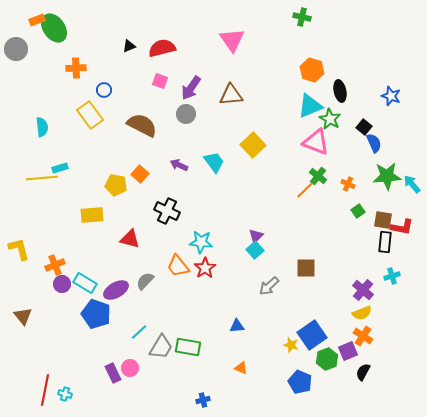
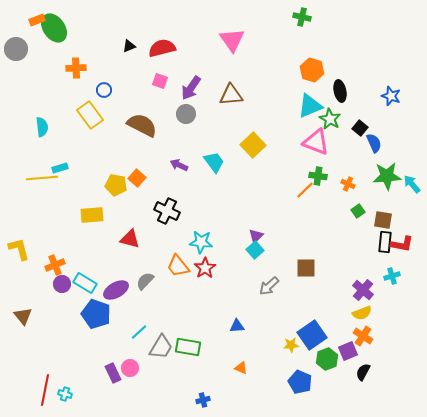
black square at (364, 127): moved 4 px left, 1 px down
orange square at (140, 174): moved 3 px left, 4 px down
green cross at (318, 176): rotated 30 degrees counterclockwise
red L-shape at (402, 227): moved 17 px down
yellow star at (291, 345): rotated 21 degrees counterclockwise
